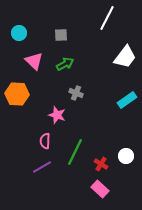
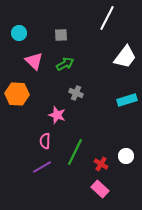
cyan rectangle: rotated 18 degrees clockwise
